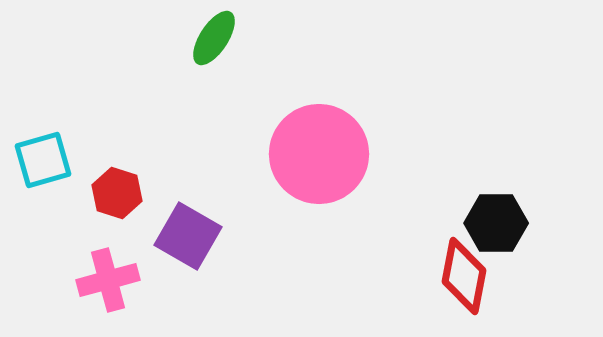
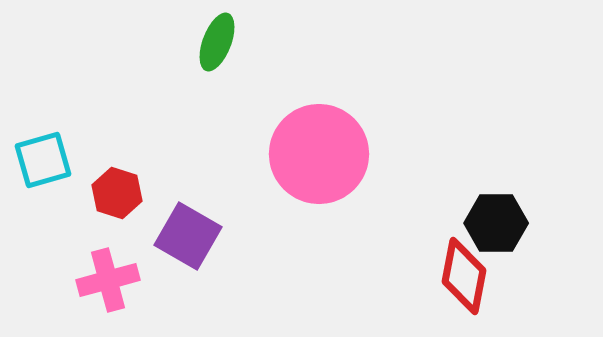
green ellipse: moved 3 px right, 4 px down; rotated 12 degrees counterclockwise
